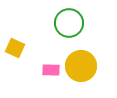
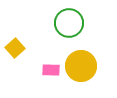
yellow square: rotated 24 degrees clockwise
